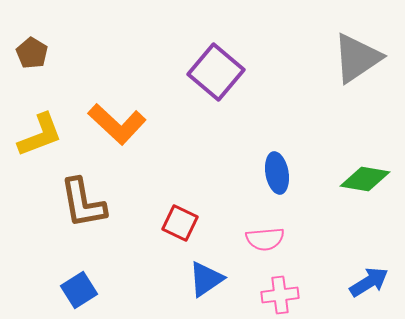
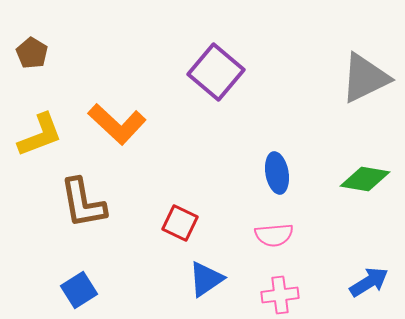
gray triangle: moved 8 px right, 20 px down; rotated 8 degrees clockwise
pink semicircle: moved 9 px right, 4 px up
